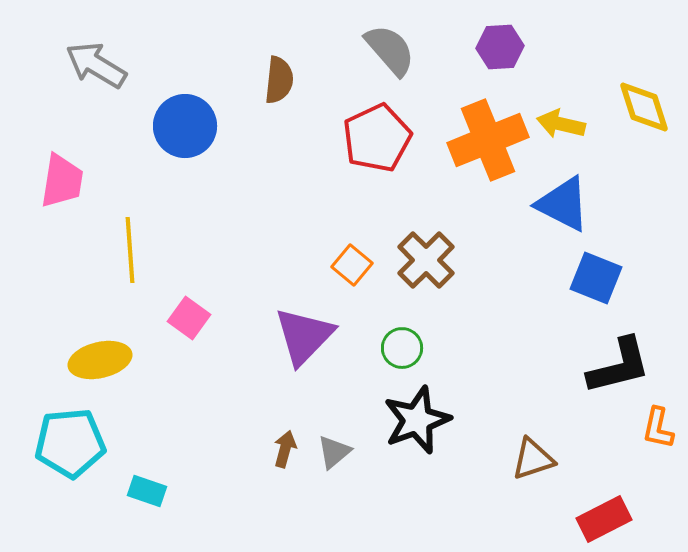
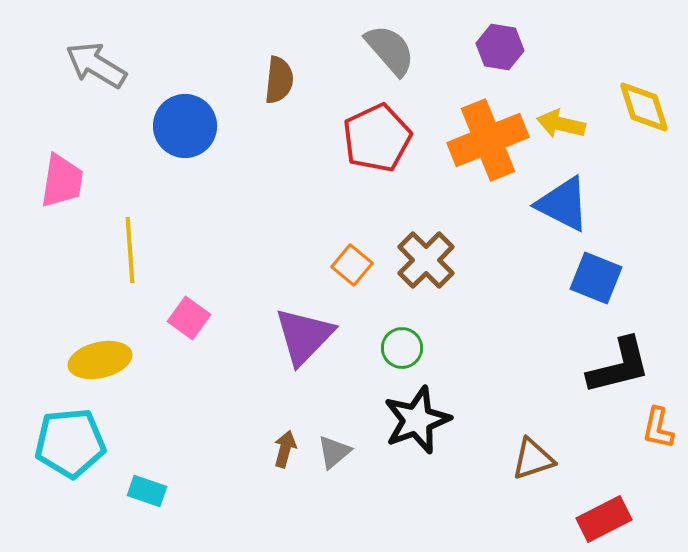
purple hexagon: rotated 12 degrees clockwise
